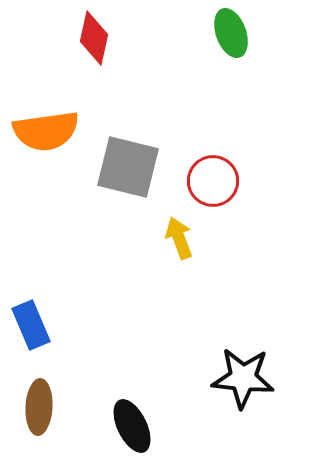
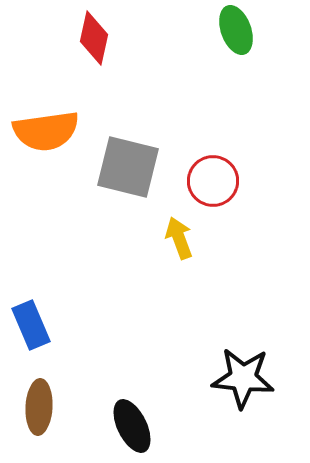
green ellipse: moved 5 px right, 3 px up
